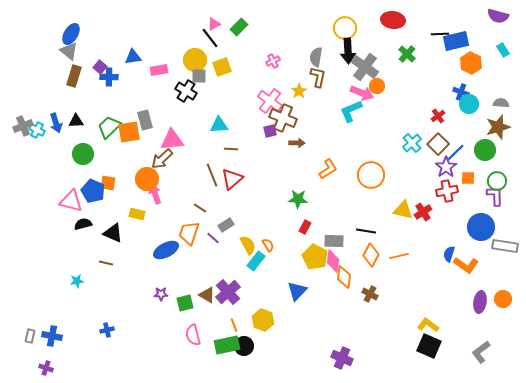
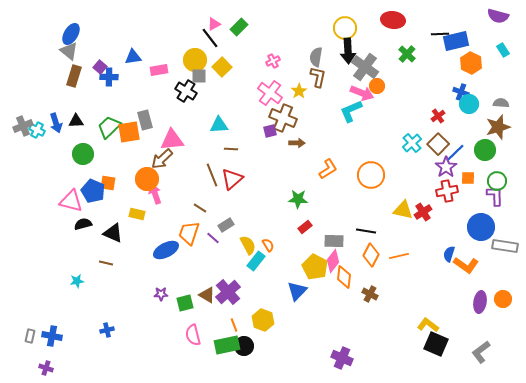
yellow square at (222, 67): rotated 24 degrees counterclockwise
pink cross at (270, 101): moved 8 px up
red rectangle at (305, 227): rotated 24 degrees clockwise
yellow pentagon at (315, 257): moved 10 px down
pink diamond at (333, 261): rotated 30 degrees clockwise
black square at (429, 346): moved 7 px right, 2 px up
